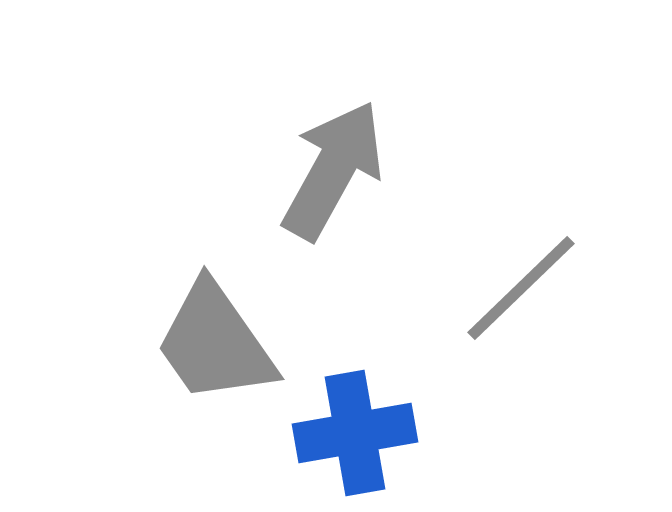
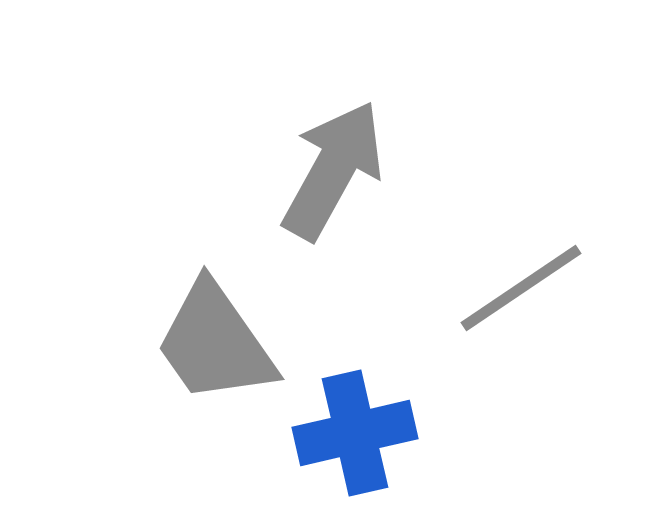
gray line: rotated 10 degrees clockwise
blue cross: rotated 3 degrees counterclockwise
